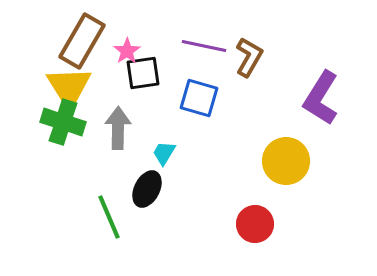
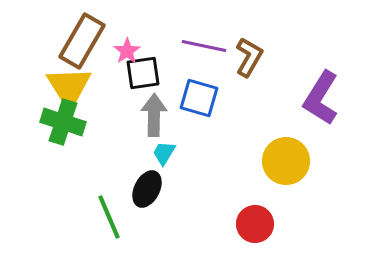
gray arrow: moved 36 px right, 13 px up
